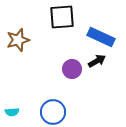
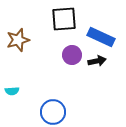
black square: moved 2 px right, 2 px down
black arrow: rotated 18 degrees clockwise
purple circle: moved 14 px up
cyan semicircle: moved 21 px up
